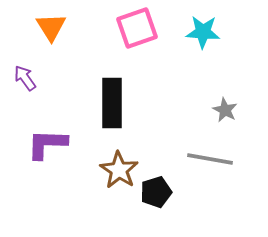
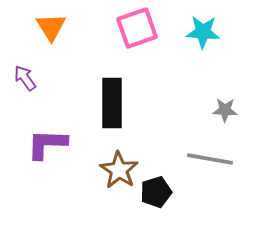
gray star: rotated 25 degrees counterclockwise
